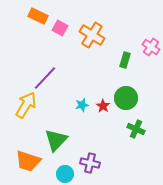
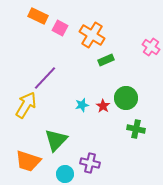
green rectangle: moved 19 px left; rotated 49 degrees clockwise
green cross: rotated 12 degrees counterclockwise
